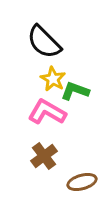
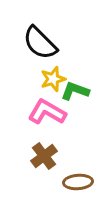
black semicircle: moved 4 px left, 1 px down
yellow star: rotated 25 degrees clockwise
brown ellipse: moved 4 px left; rotated 12 degrees clockwise
